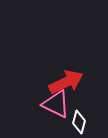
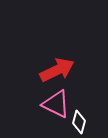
red arrow: moved 9 px left, 12 px up
